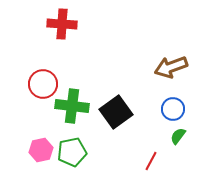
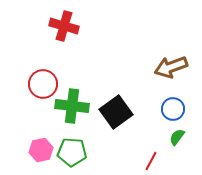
red cross: moved 2 px right, 2 px down; rotated 12 degrees clockwise
green semicircle: moved 1 px left, 1 px down
green pentagon: rotated 16 degrees clockwise
